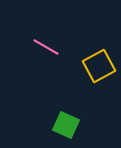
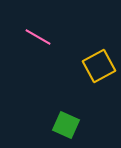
pink line: moved 8 px left, 10 px up
